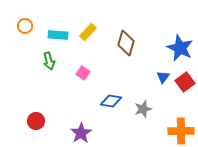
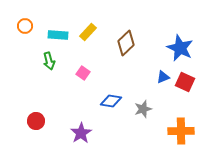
brown diamond: rotated 30 degrees clockwise
blue triangle: rotated 32 degrees clockwise
red square: rotated 30 degrees counterclockwise
